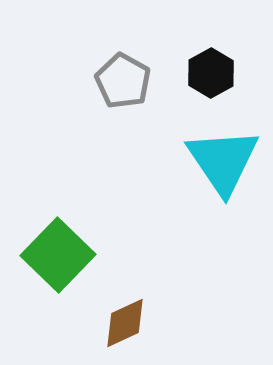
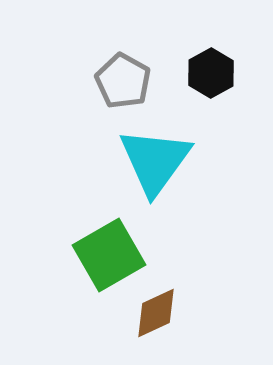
cyan triangle: moved 68 px left; rotated 10 degrees clockwise
green square: moved 51 px right; rotated 16 degrees clockwise
brown diamond: moved 31 px right, 10 px up
